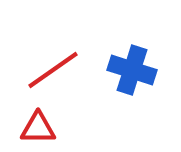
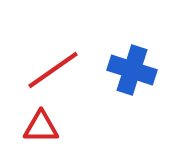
red triangle: moved 3 px right, 1 px up
